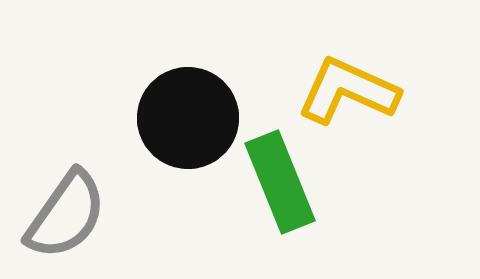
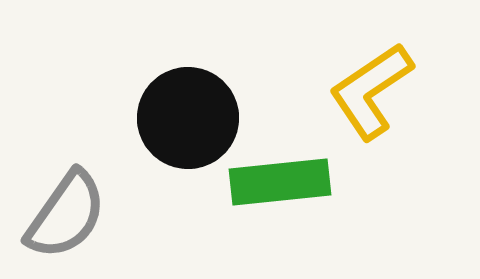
yellow L-shape: moved 23 px right; rotated 58 degrees counterclockwise
green rectangle: rotated 74 degrees counterclockwise
